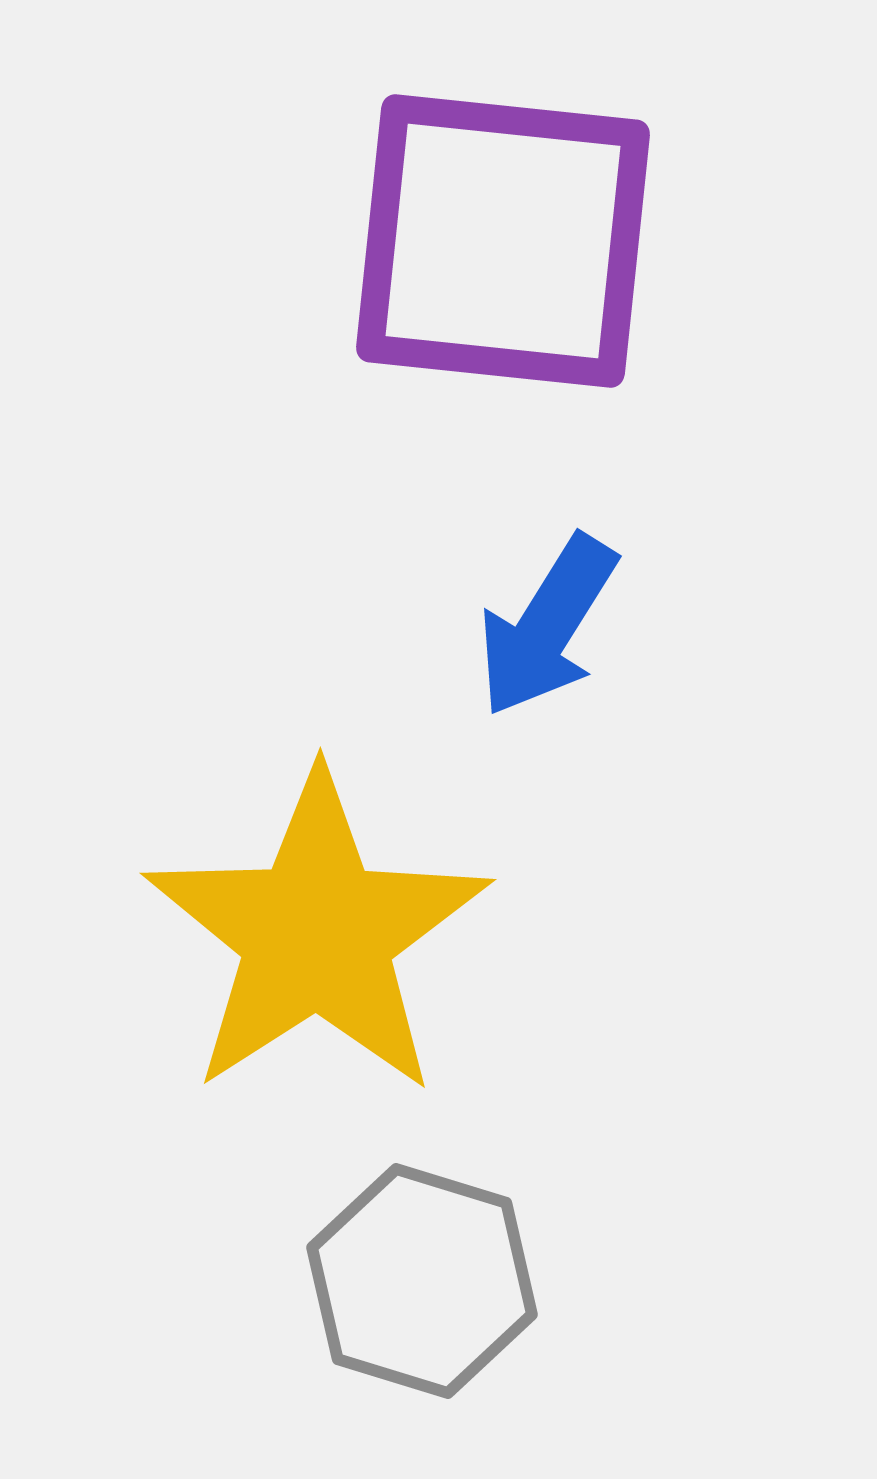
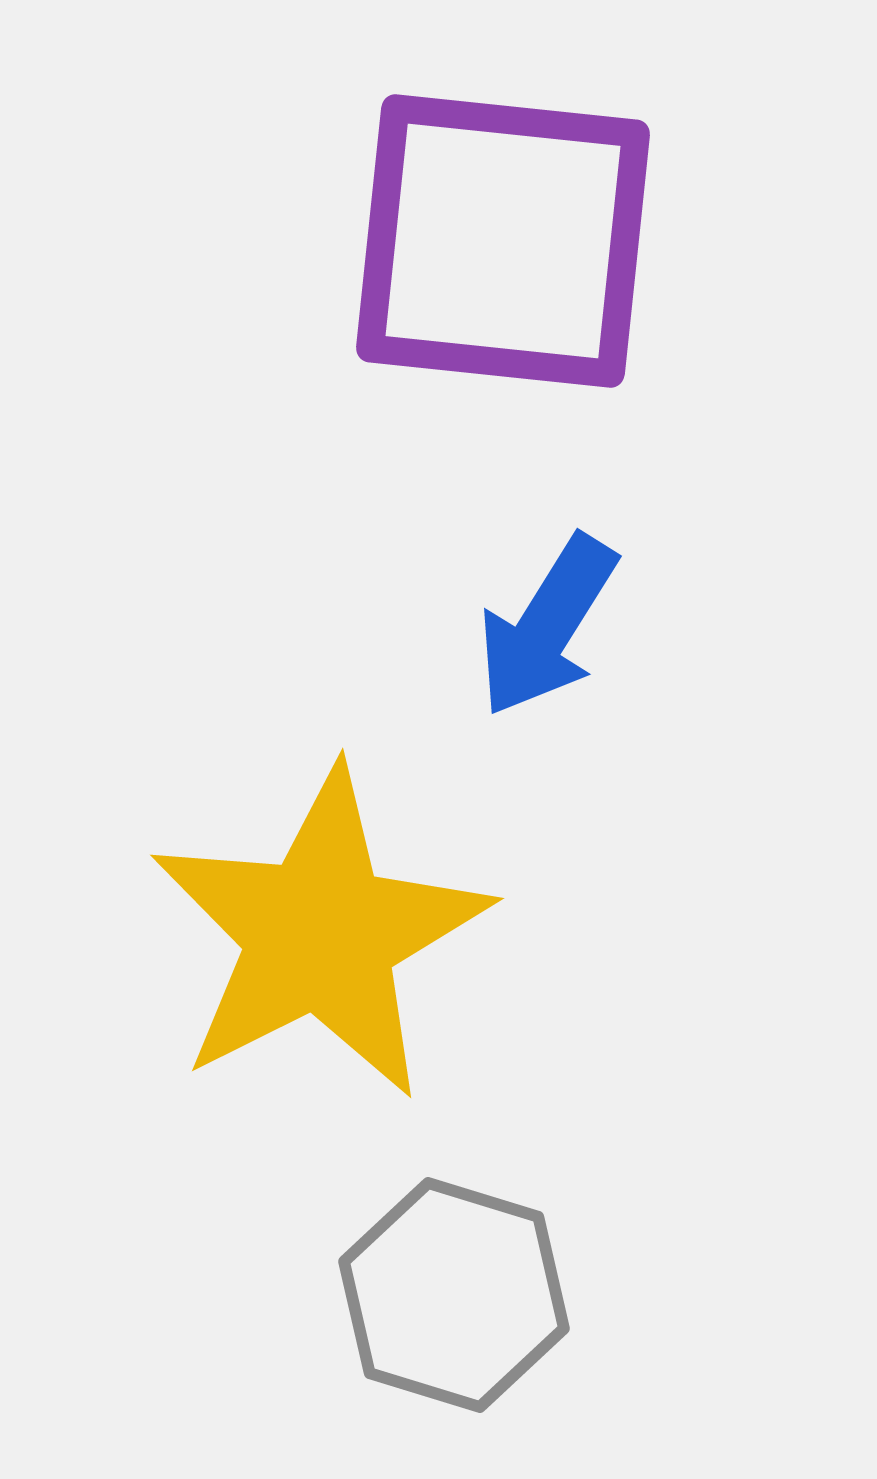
yellow star: moved 3 px right; rotated 6 degrees clockwise
gray hexagon: moved 32 px right, 14 px down
